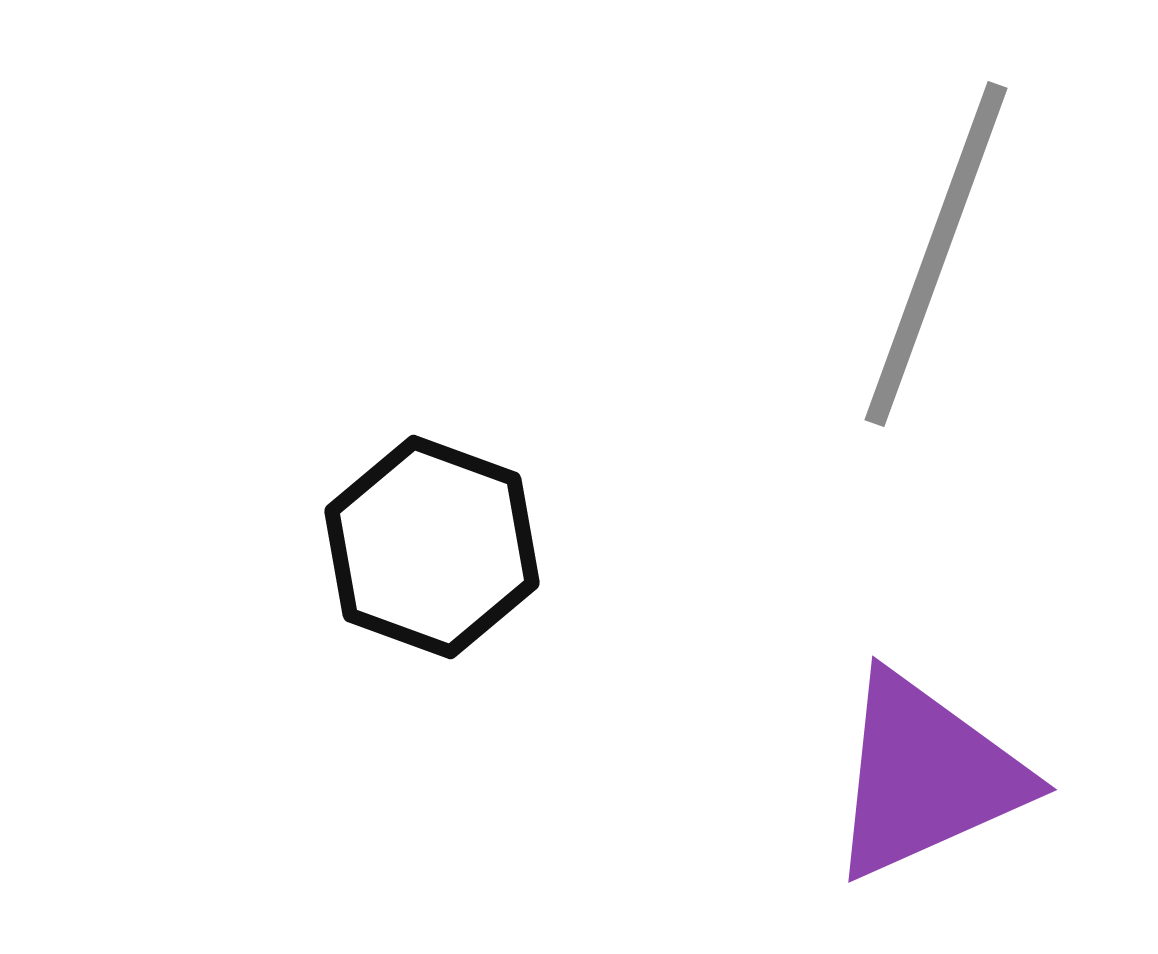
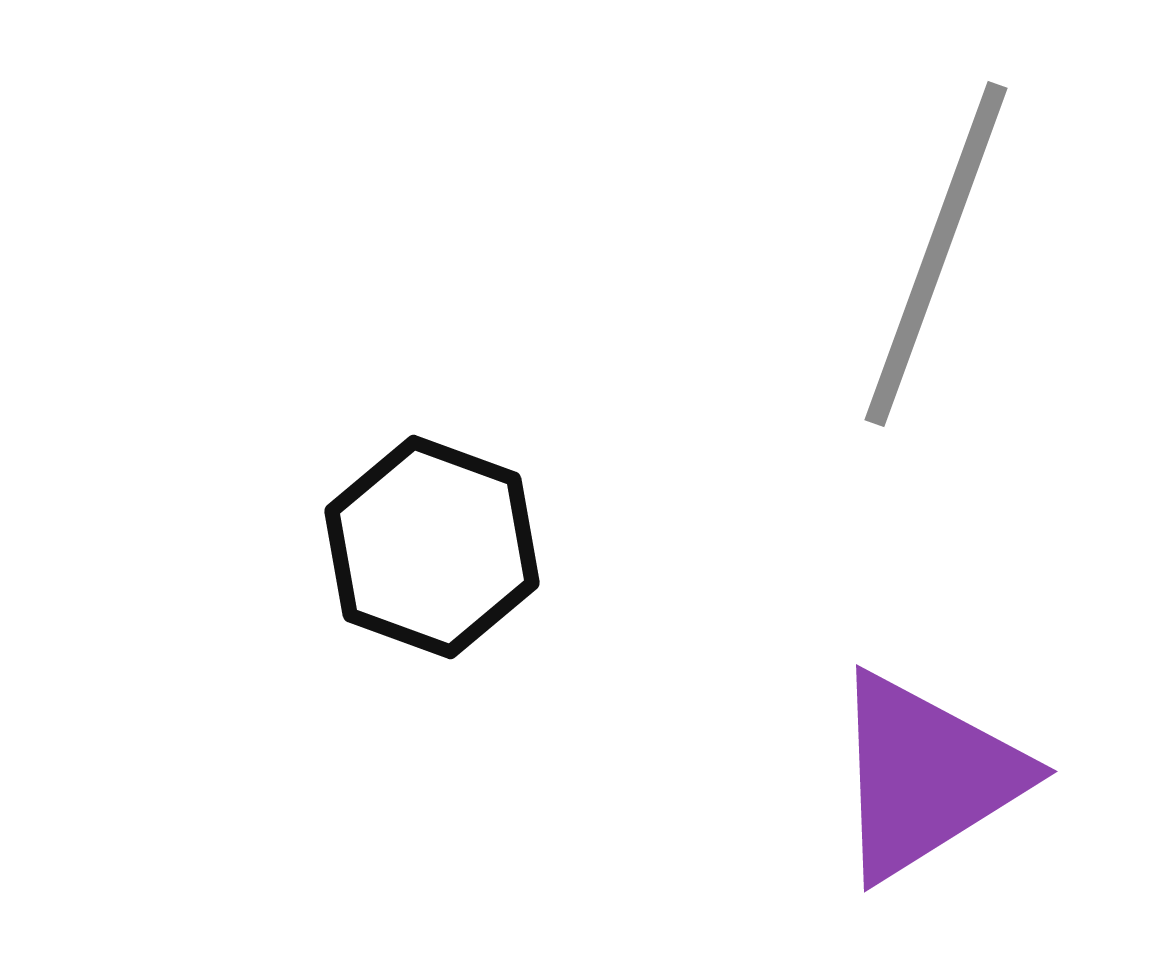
purple triangle: rotated 8 degrees counterclockwise
